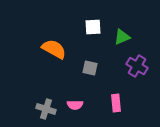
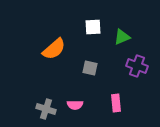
orange semicircle: rotated 110 degrees clockwise
purple cross: rotated 10 degrees counterclockwise
